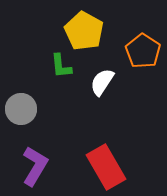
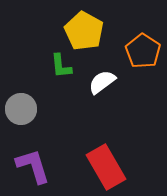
white semicircle: rotated 20 degrees clockwise
purple L-shape: moved 2 px left; rotated 48 degrees counterclockwise
